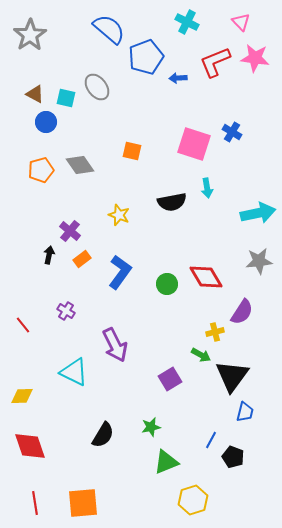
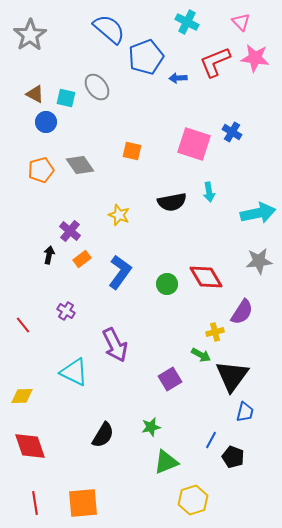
cyan arrow at (207, 188): moved 2 px right, 4 px down
